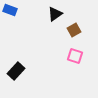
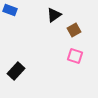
black triangle: moved 1 px left, 1 px down
